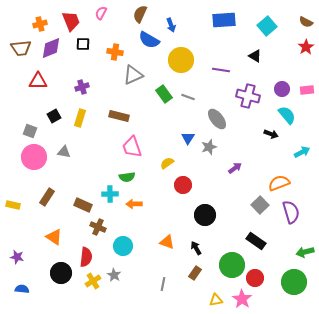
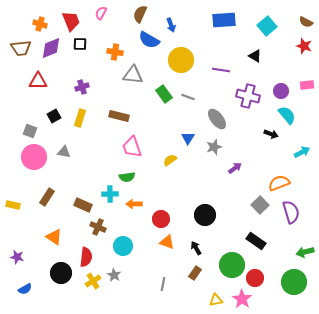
orange cross at (40, 24): rotated 32 degrees clockwise
black square at (83, 44): moved 3 px left
red star at (306, 47): moved 2 px left, 1 px up; rotated 21 degrees counterclockwise
gray triangle at (133, 75): rotated 30 degrees clockwise
purple circle at (282, 89): moved 1 px left, 2 px down
pink rectangle at (307, 90): moved 5 px up
gray star at (209, 147): moved 5 px right
yellow semicircle at (167, 163): moved 3 px right, 3 px up
red circle at (183, 185): moved 22 px left, 34 px down
blue semicircle at (22, 289): moved 3 px right; rotated 144 degrees clockwise
